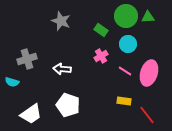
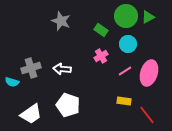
green triangle: rotated 24 degrees counterclockwise
gray cross: moved 4 px right, 9 px down
pink line: rotated 64 degrees counterclockwise
